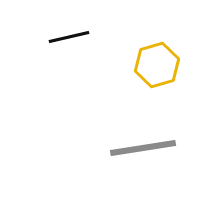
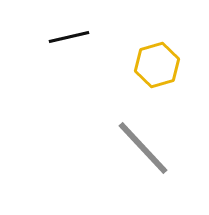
gray line: rotated 56 degrees clockwise
